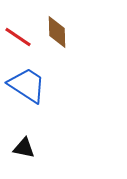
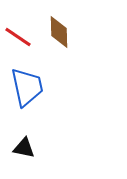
brown diamond: moved 2 px right
blue trapezoid: moved 2 px down; rotated 45 degrees clockwise
